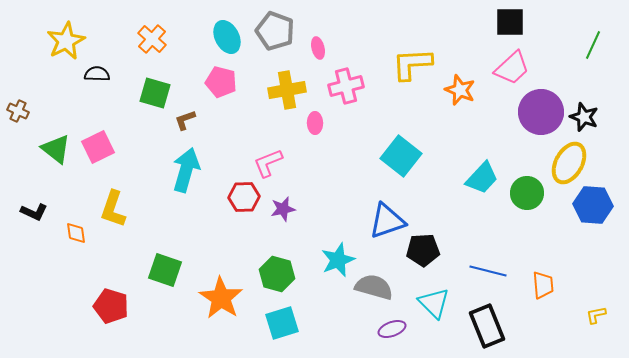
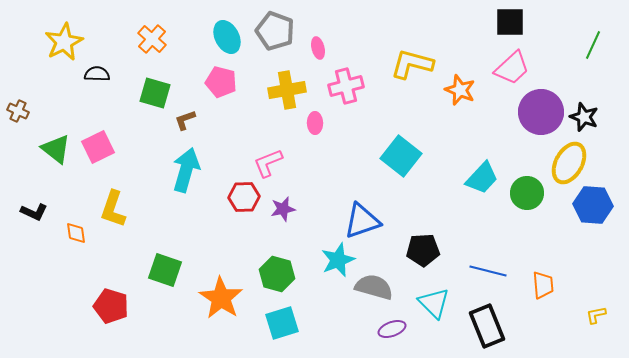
yellow star at (66, 41): moved 2 px left, 1 px down
yellow L-shape at (412, 64): rotated 18 degrees clockwise
blue triangle at (387, 221): moved 25 px left
